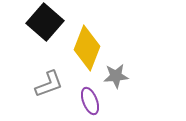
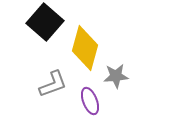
yellow diamond: moved 2 px left; rotated 6 degrees counterclockwise
gray L-shape: moved 4 px right
